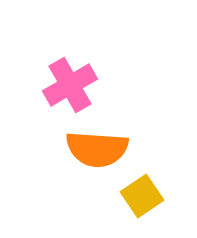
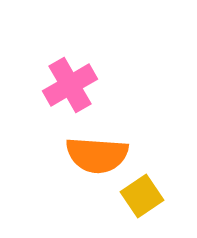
orange semicircle: moved 6 px down
